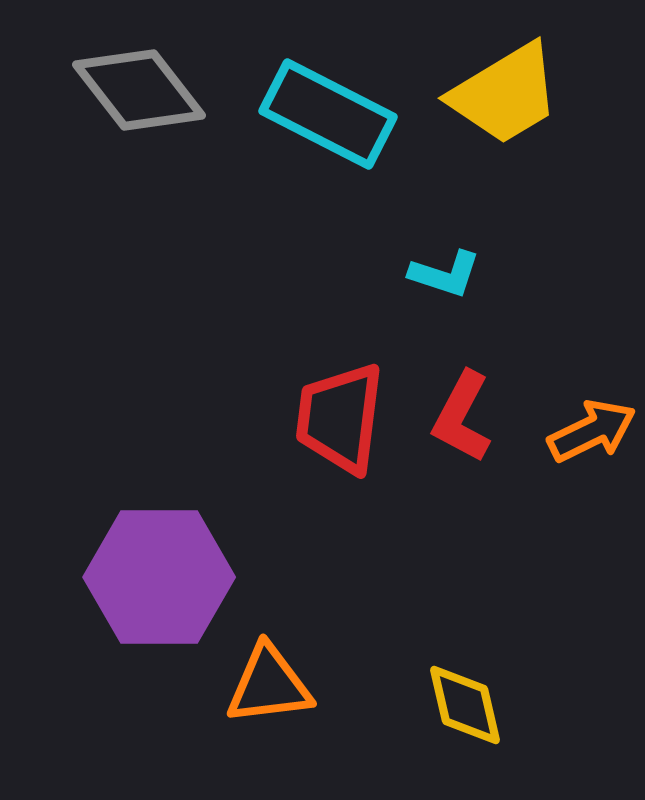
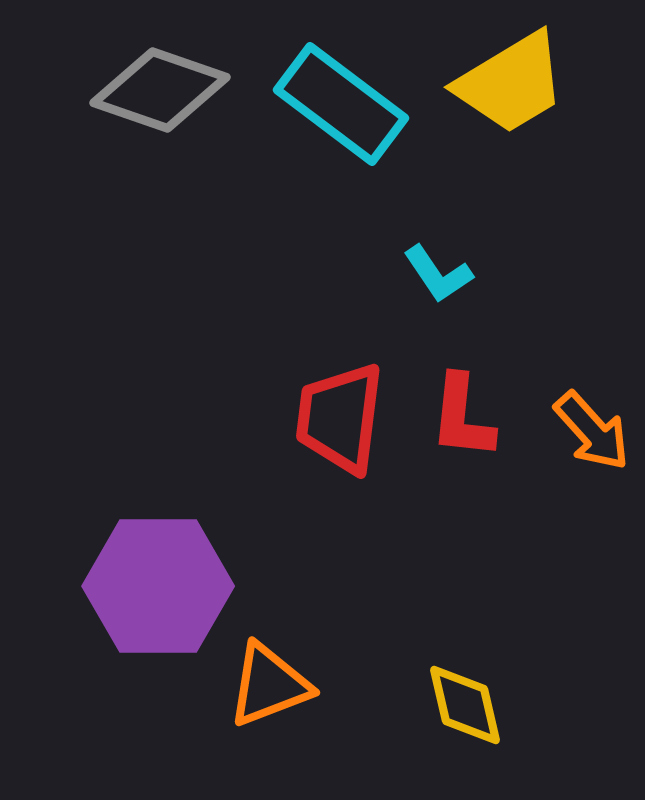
gray diamond: moved 21 px right; rotated 33 degrees counterclockwise
yellow trapezoid: moved 6 px right, 11 px up
cyan rectangle: moved 13 px right, 10 px up; rotated 10 degrees clockwise
cyan L-shape: moved 7 px left; rotated 38 degrees clockwise
red L-shape: rotated 22 degrees counterclockwise
orange arrow: rotated 74 degrees clockwise
purple hexagon: moved 1 px left, 9 px down
orange triangle: rotated 14 degrees counterclockwise
